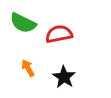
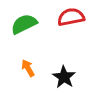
green semicircle: moved 1 px right, 1 px down; rotated 128 degrees clockwise
red semicircle: moved 12 px right, 17 px up
